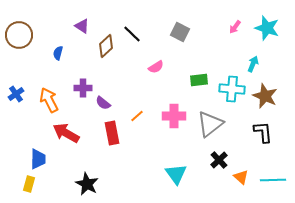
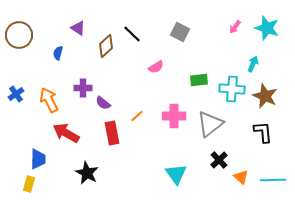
purple triangle: moved 4 px left, 2 px down
black star: moved 11 px up
